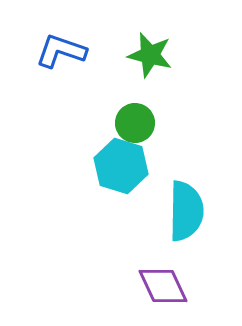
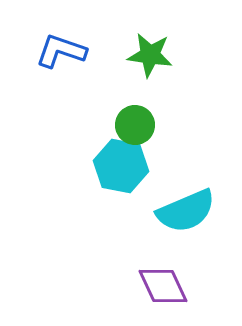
green star: rotated 6 degrees counterclockwise
green circle: moved 2 px down
cyan hexagon: rotated 6 degrees counterclockwise
cyan semicircle: rotated 66 degrees clockwise
